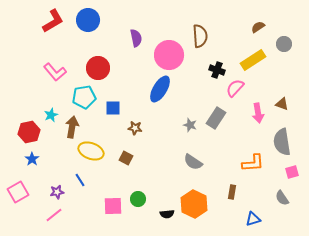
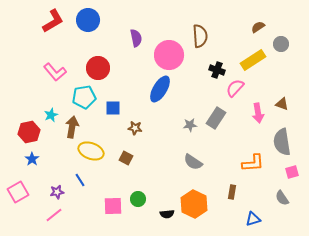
gray circle at (284, 44): moved 3 px left
gray star at (190, 125): rotated 24 degrees counterclockwise
